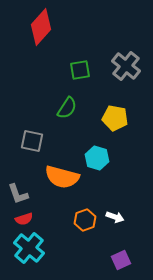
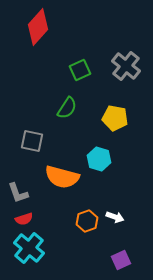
red diamond: moved 3 px left
green square: rotated 15 degrees counterclockwise
cyan hexagon: moved 2 px right, 1 px down
gray L-shape: moved 1 px up
orange hexagon: moved 2 px right, 1 px down
